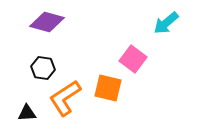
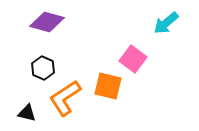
black hexagon: rotated 15 degrees clockwise
orange square: moved 2 px up
black triangle: rotated 18 degrees clockwise
